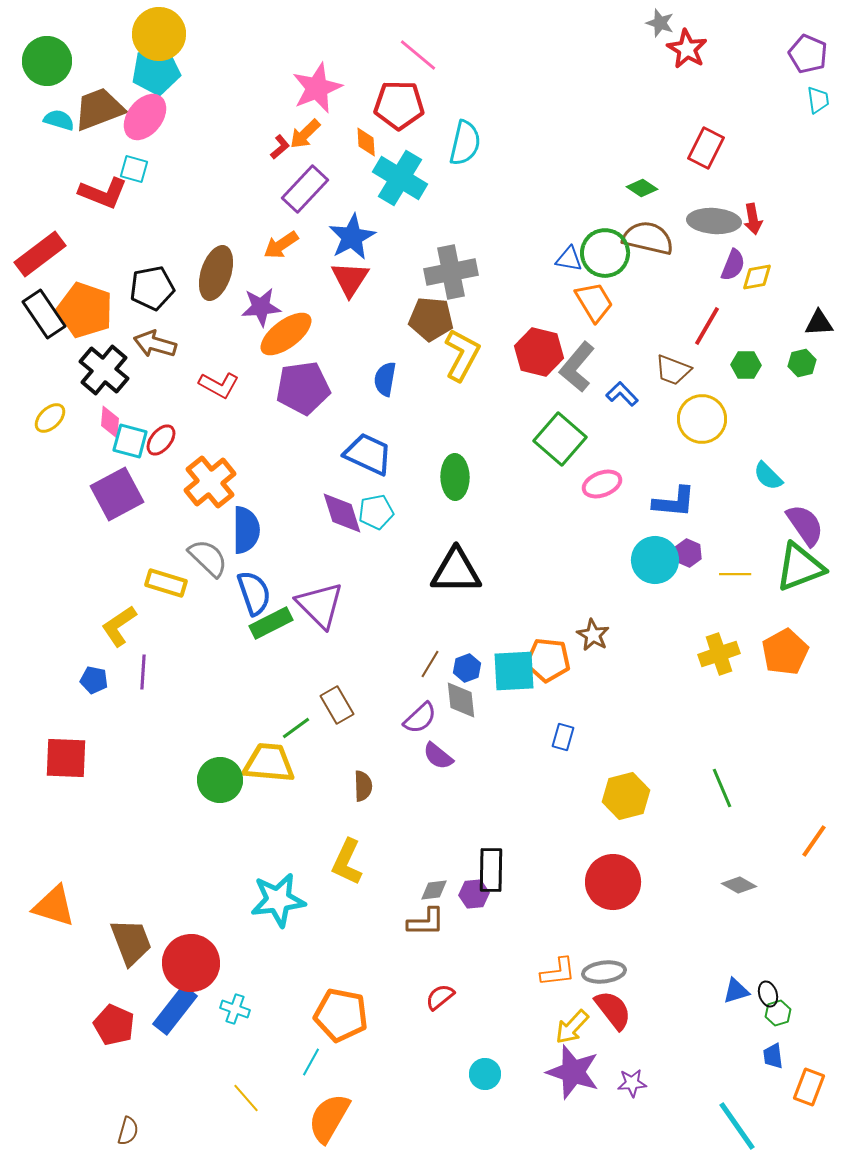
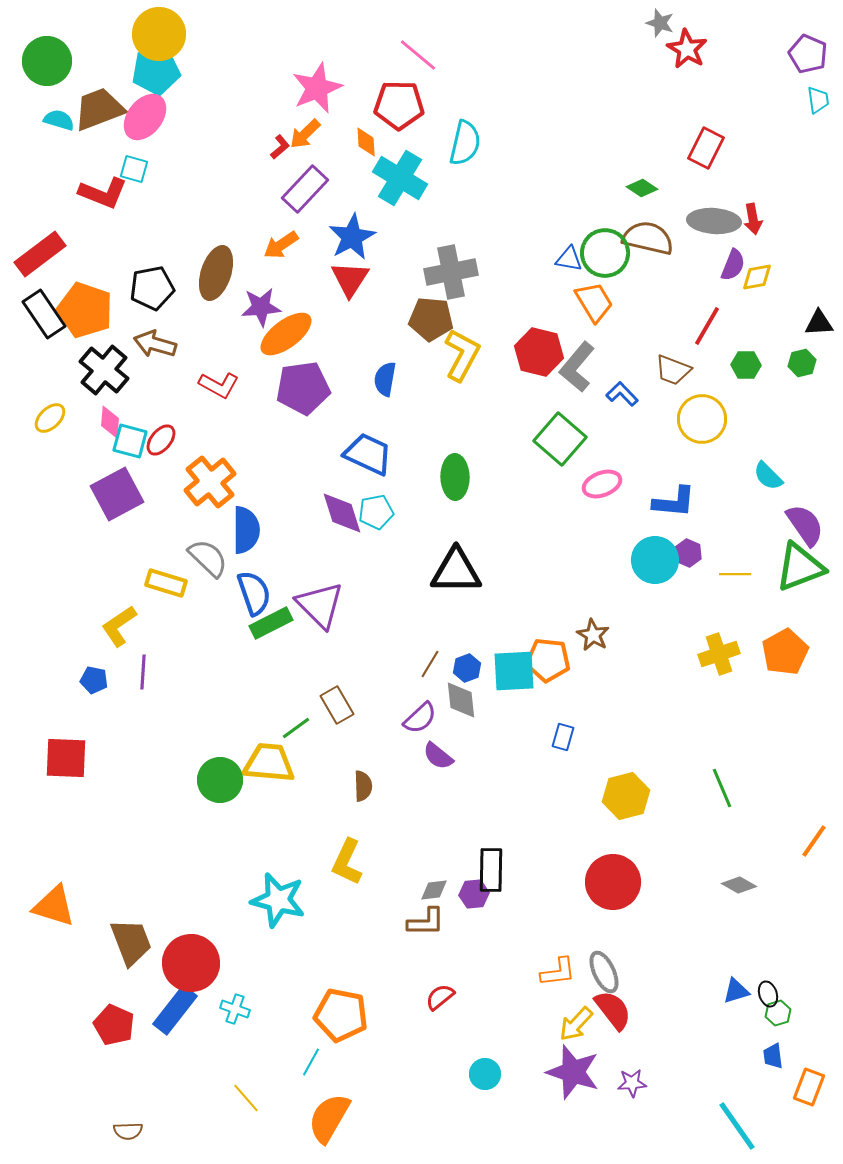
cyan star at (278, 900): rotated 22 degrees clockwise
gray ellipse at (604, 972): rotated 72 degrees clockwise
yellow arrow at (572, 1027): moved 4 px right, 3 px up
brown semicircle at (128, 1131): rotated 72 degrees clockwise
